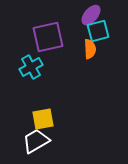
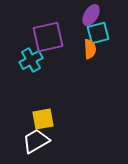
purple ellipse: rotated 10 degrees counterclockwise
cyan square: moved 2 px down
cyan cross: moved 7 px up
